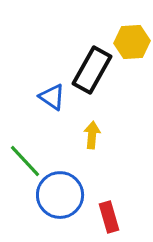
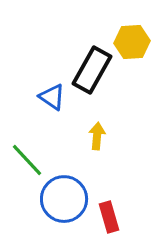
yellow arrow: moved 5 px right, 1 px down
green line: moved 2 px right, 1 px up
blue circle: moved 4 px right, 4 px down
